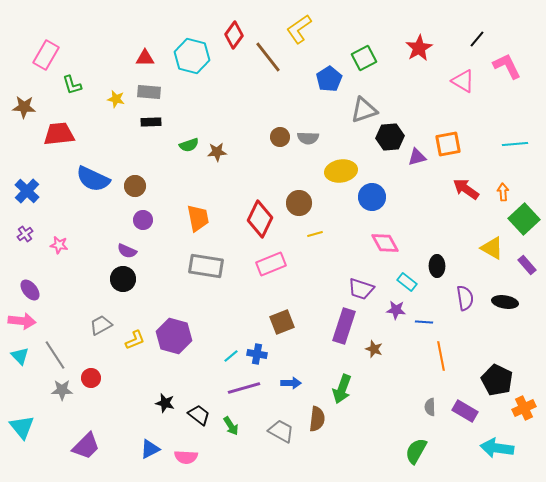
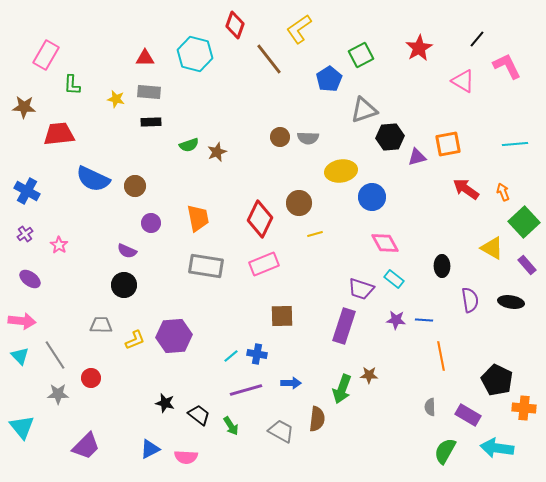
red diamond at (234, 35): moved 1 px right, 10 px up; rotated 16 degrees counterclockwise
cyan hexagon at (192, 56): moved 3 px right, 2 px up
brown line at (268, 57): moved 1 px right, 2 px down
green square at (364, 58): moved 3 px left, 3 px up
green L-shape at (72, 85): rotated 20 degrees clockwise
brown star at (217, 152): rotated 18 degrees counterclockwise
blue cross at (27, 191): rotated 15 degrees counterclockwise
orange arrow at (503, 192): rotated 18 degrees counterclockwise
green square at (524, 219): moved 3 px down
purple circle at (143, 220): moved 8 px right, 3 px down
pink star at (59, 245): rotated 24 degrees clockwise
pink rectangle at (271, 264): moved 7 px left
black ellipse at (437, 266): moved 5 px right
black circle at (123, 279): moved 1 px right, 6 px down
cyan rectangle at (407, 282): moved 13 px left, 3 px up
purple ellipse at (30, 290): moved 11 px up; rotated 15 degrees counterclockwise
purple semicircle at (465, 298): moved 5 px right, 2 px down
black ellipse at (505, 302): moved 6 px right
purple star at (396, 310): moved 10 px down
brown square at (282, 322): moved 6 px up; rotated 20 degrees clockwise
blue line at (424, 322): moved 2 px up
gray trapezoid at (101, 325): rotated 30 degrees clockwise
purple hexagon at (174, 336): rotated 20 degrees counterclockwise
brown star at (374, 349): moved 5 px left, 26 px down; rotated 18 degrees counterclockwise
purple line at (244, 388): moved 2 px right, 2 px down
gray star at (62, 390): moved 4 px left, 4 px down
orange cross at (524, 408): rotated 30 degrees clockwise
purple rectangle at (465, 411): moved 3 px right, 4 px down
green semicircle at (416, 451): moved 29 px right
